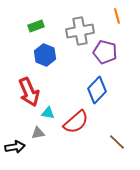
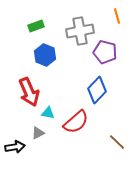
gray triangle: rotated 16 degrees counterclockwise
